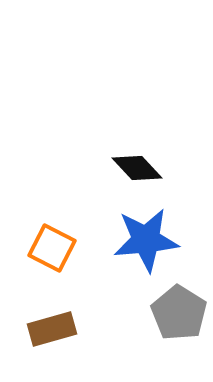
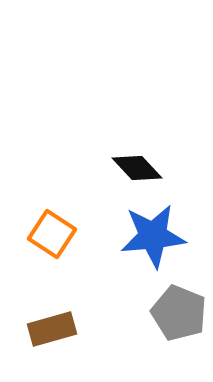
blue star: moved 7 px right, 4 px up
orange square: moved 14 px up; rotated 6 degrees clockwise
gray pentagon: rotated 10 degrees counterclockwise
